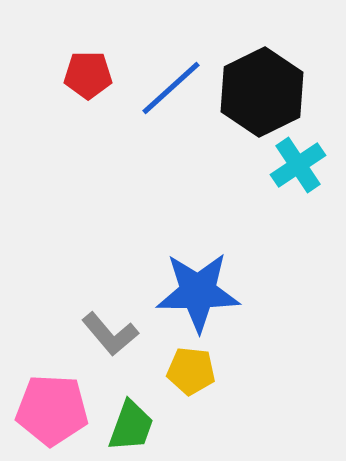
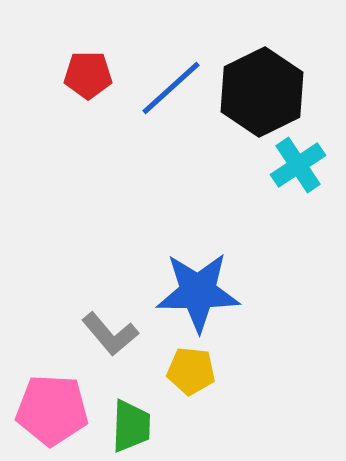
green trapezoid: rotated 18 degrees counterclockwise
